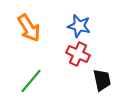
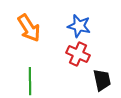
green line: moved 1 px left; rotated 40 degrees counterclockwise
